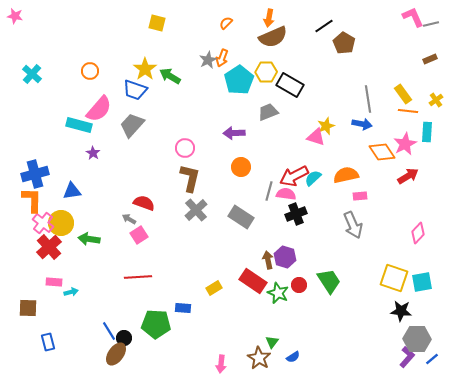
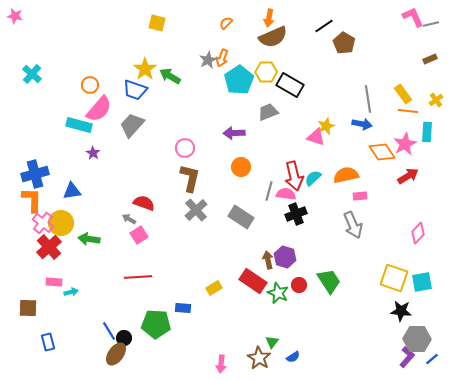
orange circle at (90, 71): moved 14 px down
red arrow at (294, 176): rotated 76 degrees counterclockwise
